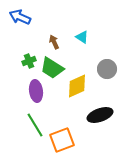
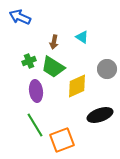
brown arrow: rotated 144 degrees counterclockwise
green trapezoid: moved 1 px right, 1 px up
